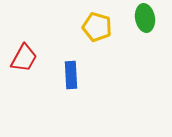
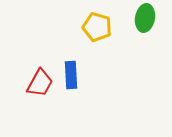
green ellipse: rotated 20 degrees clockwise
red trapezoid: moved 16 px right, 25 px down
